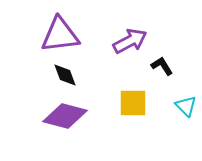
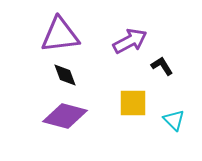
cyan triangle: moved 12 px left, 14 px down
